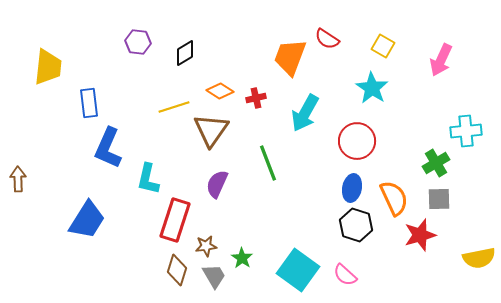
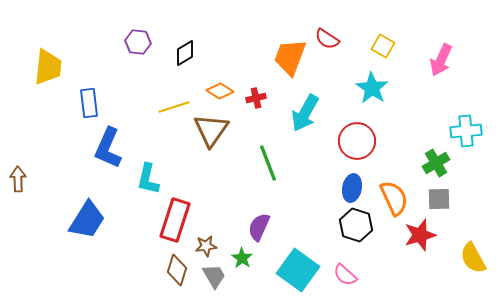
purple semicircle: moved 42 px right, 43 px down
yellow semicircle: moved 6 px left; rotated 72 degrees clockwise
